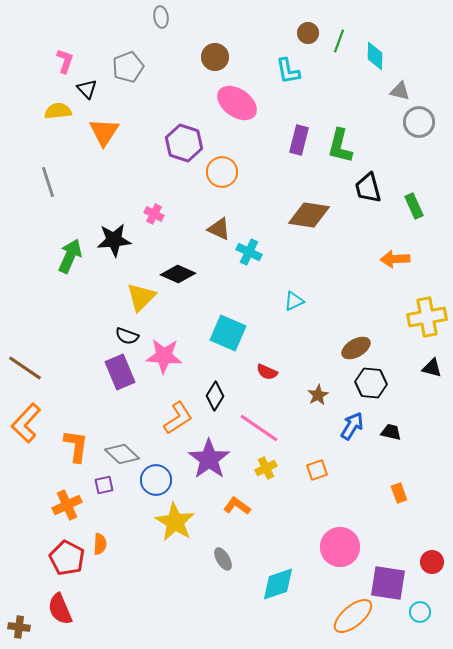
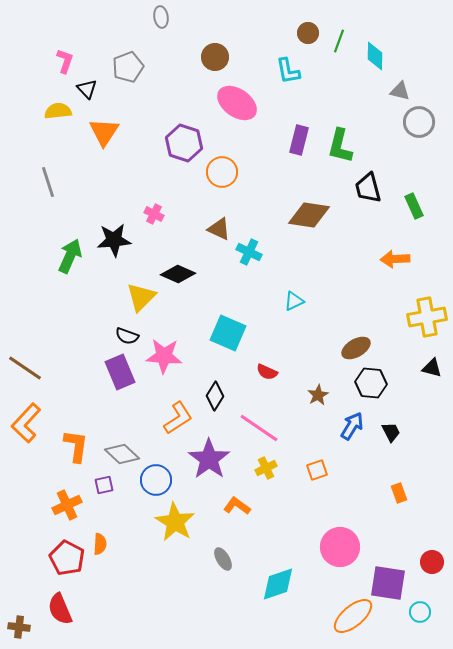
black trapezoid at (391, 432): rotated 50 degrees clockwise
